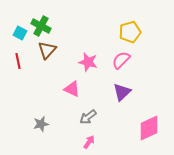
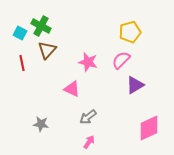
red line: moved 4 px right, 2 px down
purple triangle: moved 13 px right, 7 px up; rotated 12 degrees clockwise
gray star: rotated 21 degrees clockwise
